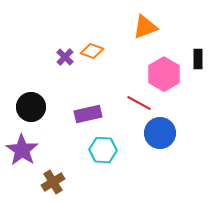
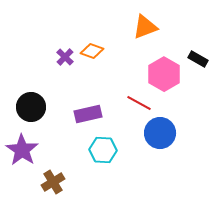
black rectangle: rotated 60 degrees counterclockwise
